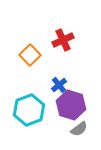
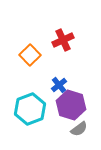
cyan hexagon: moved 1 px right, 1 px up
